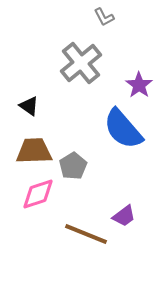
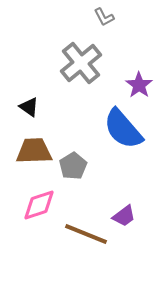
black triangle: moved 1 px down
pink diamond: moved 1 px right, 11 px down
